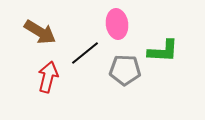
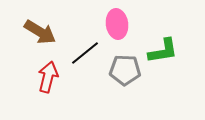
green L-shape: rotated 12 degrees counterclockwise
